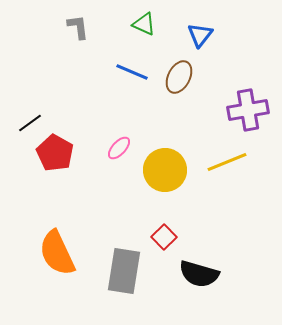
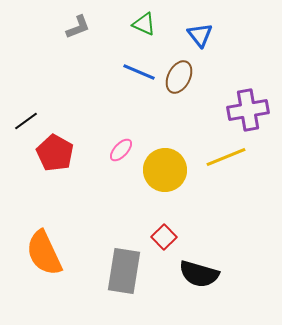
gray L-shape: rotated 76 degrees clockwise
blue triangle: rotated 16 degrees counterclockwise
blue line: moved 7 px right
black line: moved 4 px left, 2 px up
pink ellipse: moved 2 px right, 2 px down
yellow line: moved 1 px left, 5 px up
orange semicircle: moved 13 px left
